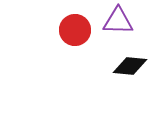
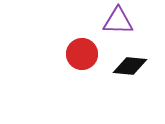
red circle: moved 7 px right, 24 px down
